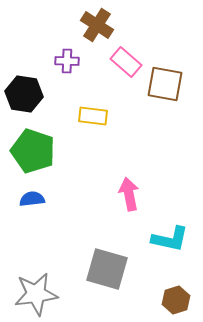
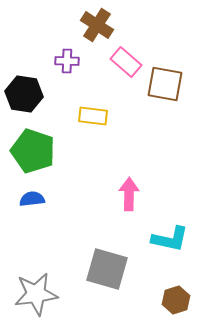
pink arrow: rotated 12 degrees clockwise
